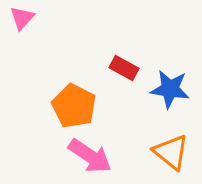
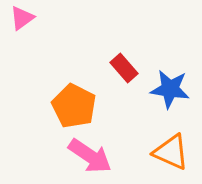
pink triangle: rotated 12 degrees clockwise
red rectangle: rotated 20 degrees clockwise
orange triangle: rotated 15 degrees counterclockwise
